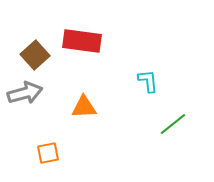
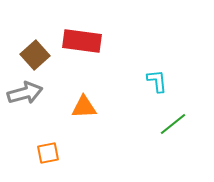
cyan L-shape: moved 9 px right
